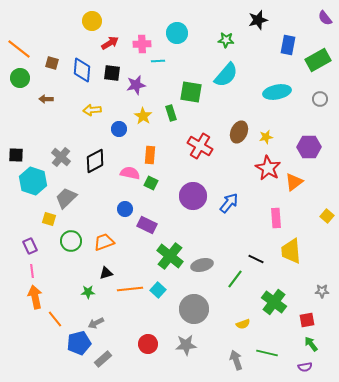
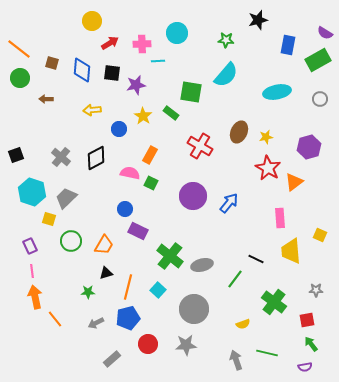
purple semicircle at (325, 18): moved 15 px down; rotated 21 degrees counterclockwise
green rectangle at (171, 113): rotated 35 degrees counterclockwise
purple hexagon at (309, 147): rotated 15 degrees counterclockwise
black square at (16, 155): rotated 21 degrees counterclockwise
orange rectangle at (150, 155): rotated 24 degrees clockwise
black diamond at (95, 161): moved 1 px right, 3 px up
cyan hexagon at (33, 181): moved 1 px left, 11 px down
yellow square at (327, 216): moved 7 px left, 19 px down; rotated 16 degrees counterclockwise
pink rectangle at (276, 218): moved 4 px right
purple rectangle at (147, 225): moved 9 px left, 6 px down
orange trapezoid at (104, 242): moved 3 px down; rotated 140 degrees clockwise
orange line at (130, 289): moved 2 px left, 2 px up; rotated 70 degrees counterclockwise
gray star at (322, 291): moved 6 px left, 1 px up
blue pentagon at (79, 343): moved 49 px right, 25 px up
gray rectangle at (103, 359): moved 9 px right
